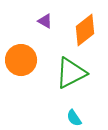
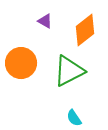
orange circle: moved 3 px down
green triangle: moved 2 px left, 2 px up
